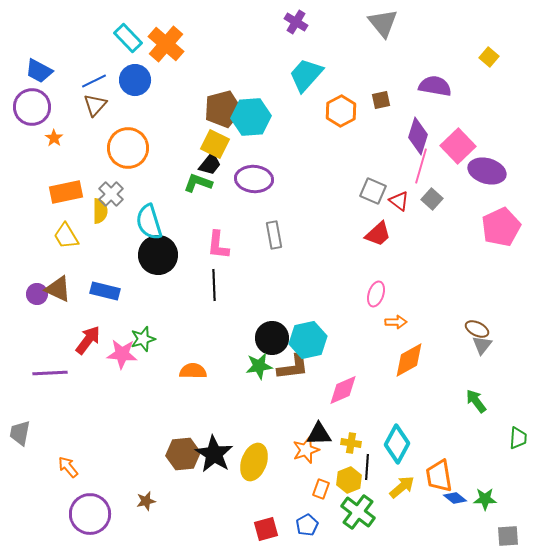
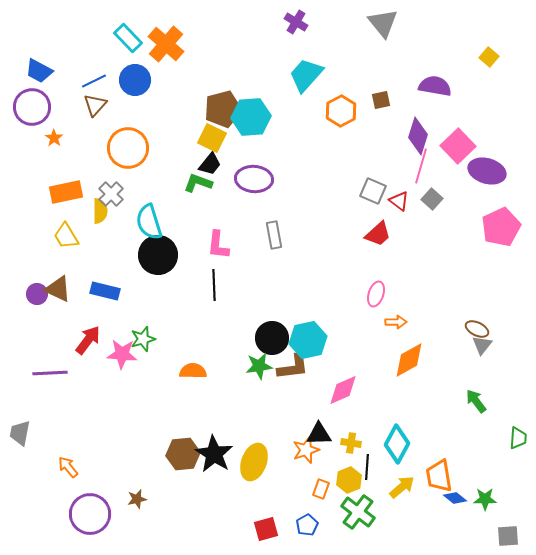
yellow square at (215, 144): moved 3 px left, 6 px up
brown star at (146, 501): moved 9 px left, 2 px up
